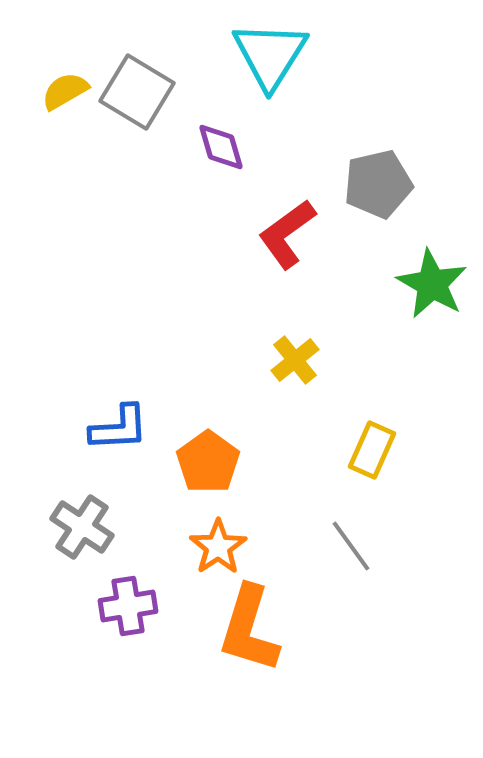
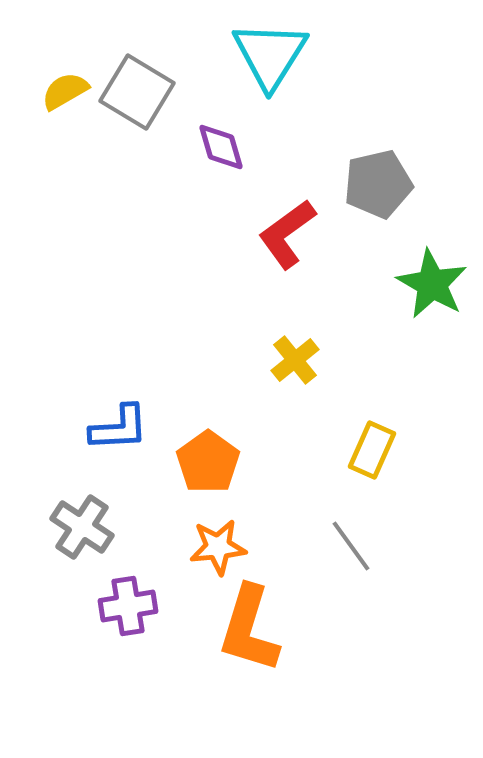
orange star: rotated 28 degrees clockwise
